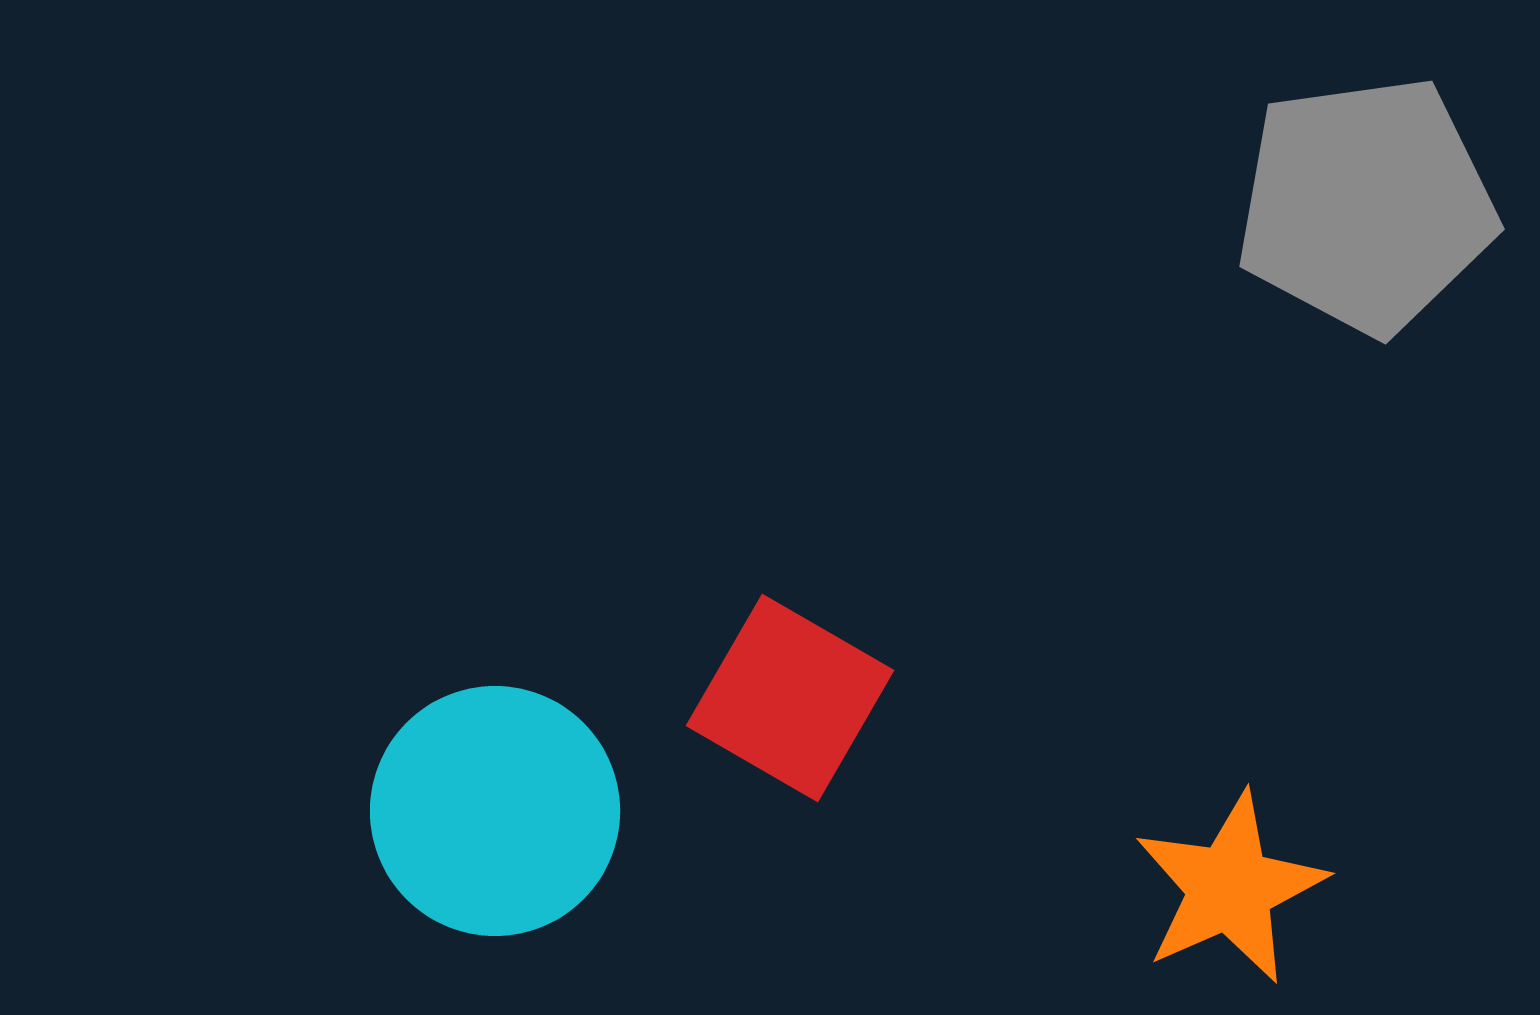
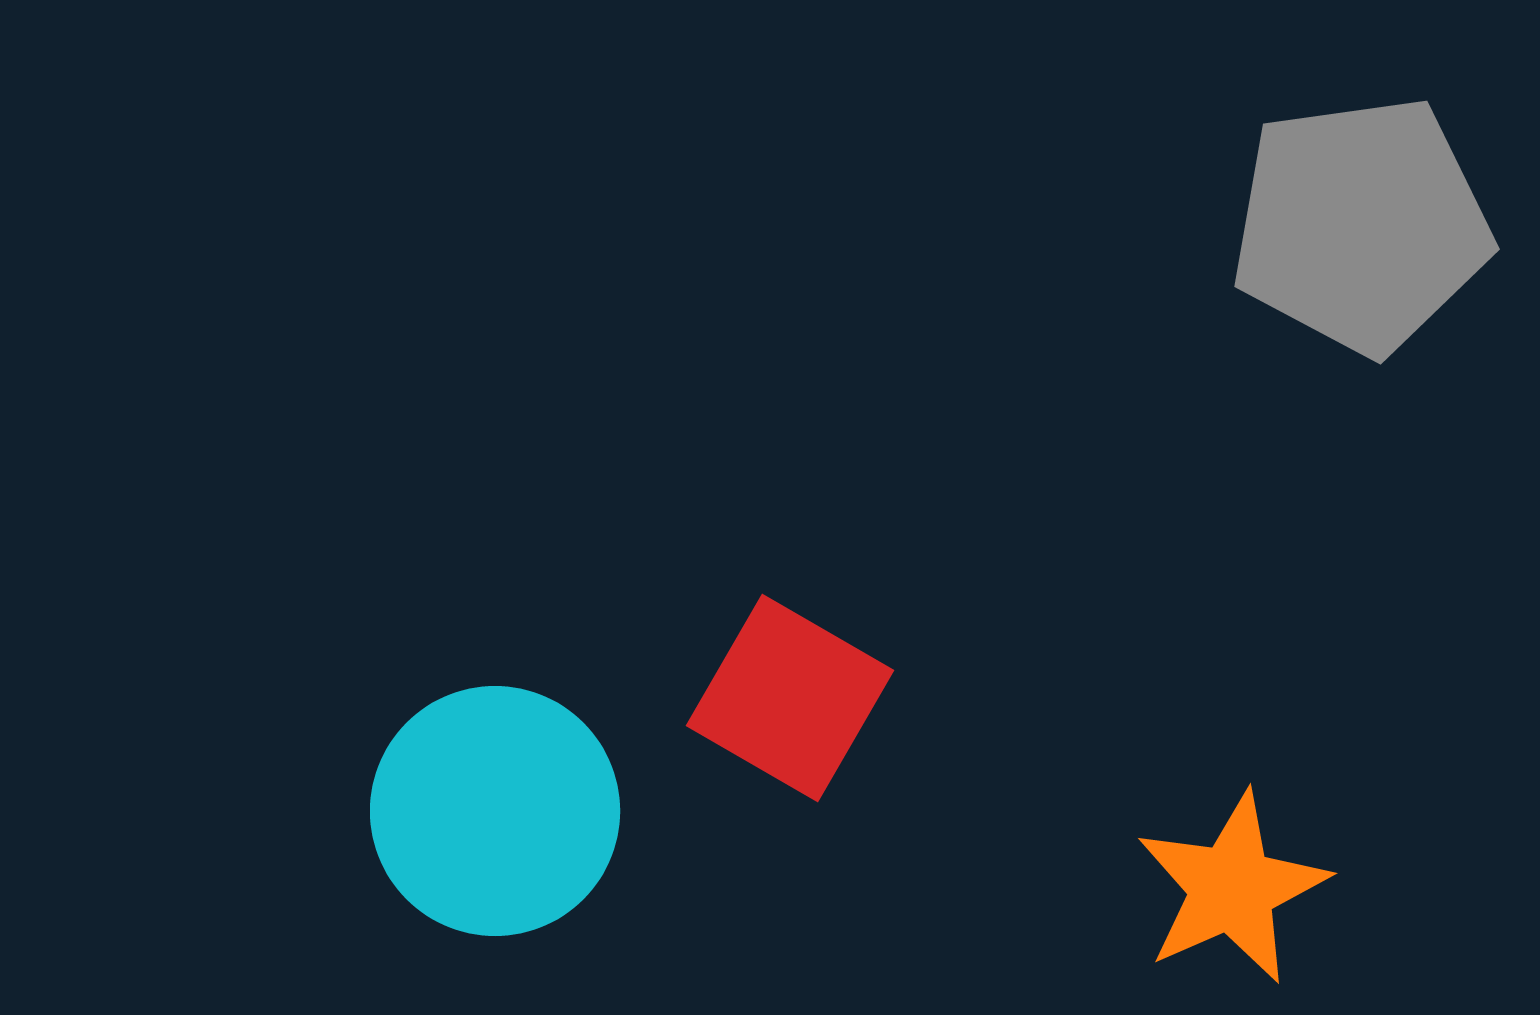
gray pentagon: moved 5 px left, 20 px down
orange star: moved 2 px right
